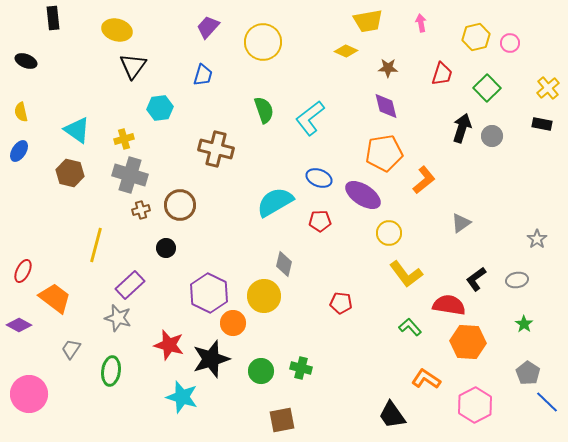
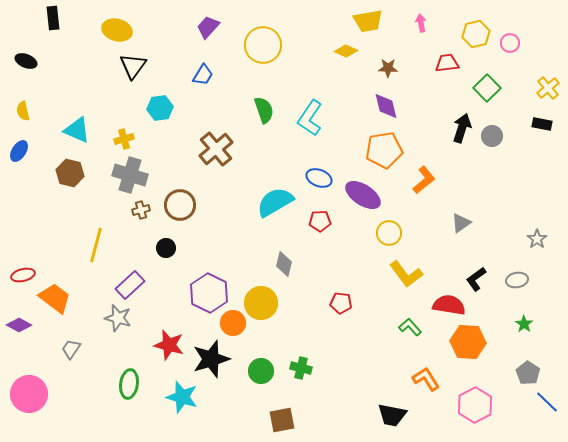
yellow hexagon at (476, 37): moved 3 px up
yellow circle at (263, 42): moved 3 px down
red trapezoid at (442, 74): moved 5 px right, 11 px up; rotated 115 degrees counterclockwise
blue trapezoid at (203, 75): rotated 15 degrees clockwise
yellow semicircle at (21, 112): moved 2 px right, 1 px up
cyan L-shape at (310, 118): rotated 18 degrees counterclockwise
cyan triangle at (77, 130): rotated 12 degrees counterclockwise
brown cross at (216, 149): rotated 36 degrees clockwise
orange pentagon at (384, 153): moved 3 px up
red ellipse at (23, 271): moved 4 px down; rotated 50 degrees clockwise
yellow circle at (264, 296): moved 3 px left, 7 px down
green ellipse at (111, 371): moved 18 px right, 13 px down
orange L-shape at (426, 379): rotated 24 degrees clockwise
black trapezoid at (392, 415): rotated 44 degrees counterclockwise
